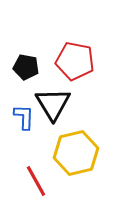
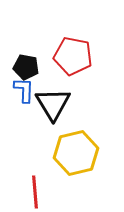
red pentagon: moved 2 px left, 5 px up
blue L-shape: moved 27 px up
red line: moved 1 px left, 11 px down; rotated 24 degrees clockwise
